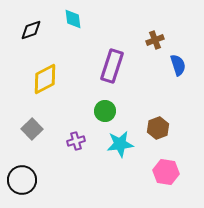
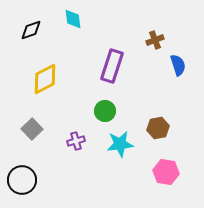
brown hexagon: rotated 10 degrees clockwise
